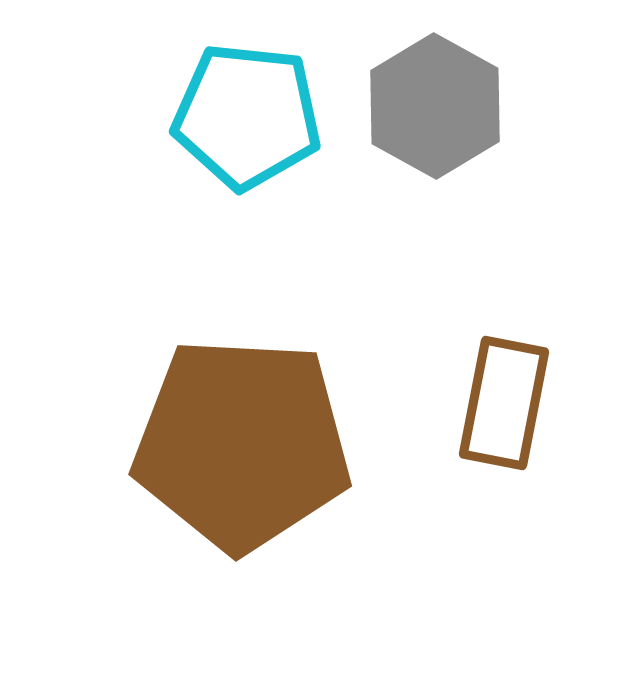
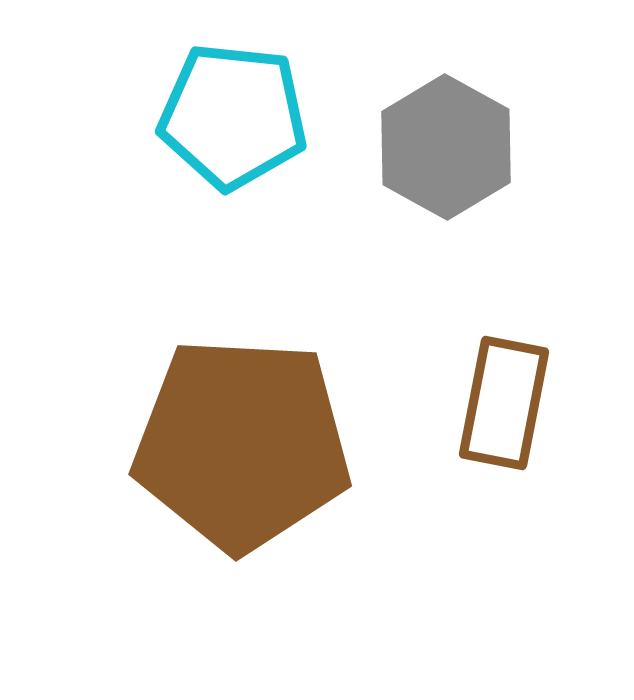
gray hexagon: moved 11 px right, 41 px down
cyan pentagon: moved 14 px left
